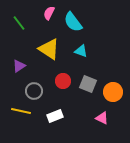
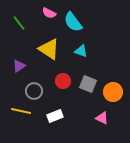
pink semicircle: rotated 88 degrees counterclockwise
